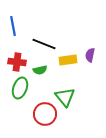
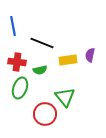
black line: moved 2 px left, 1 px up
